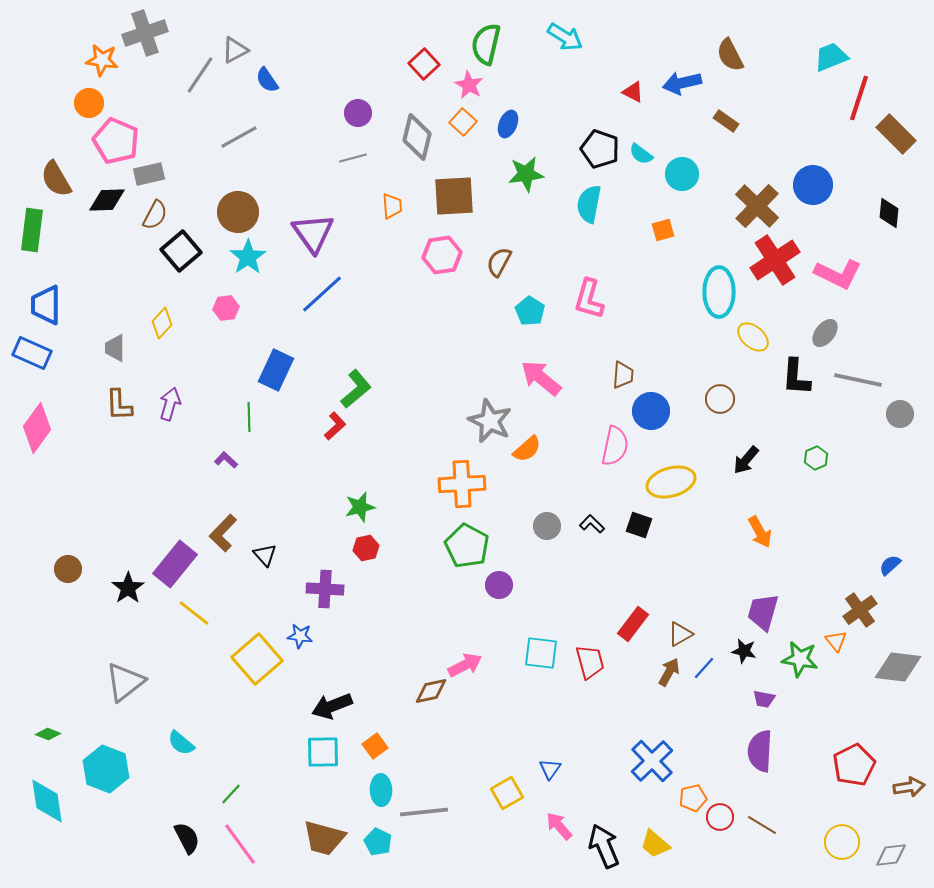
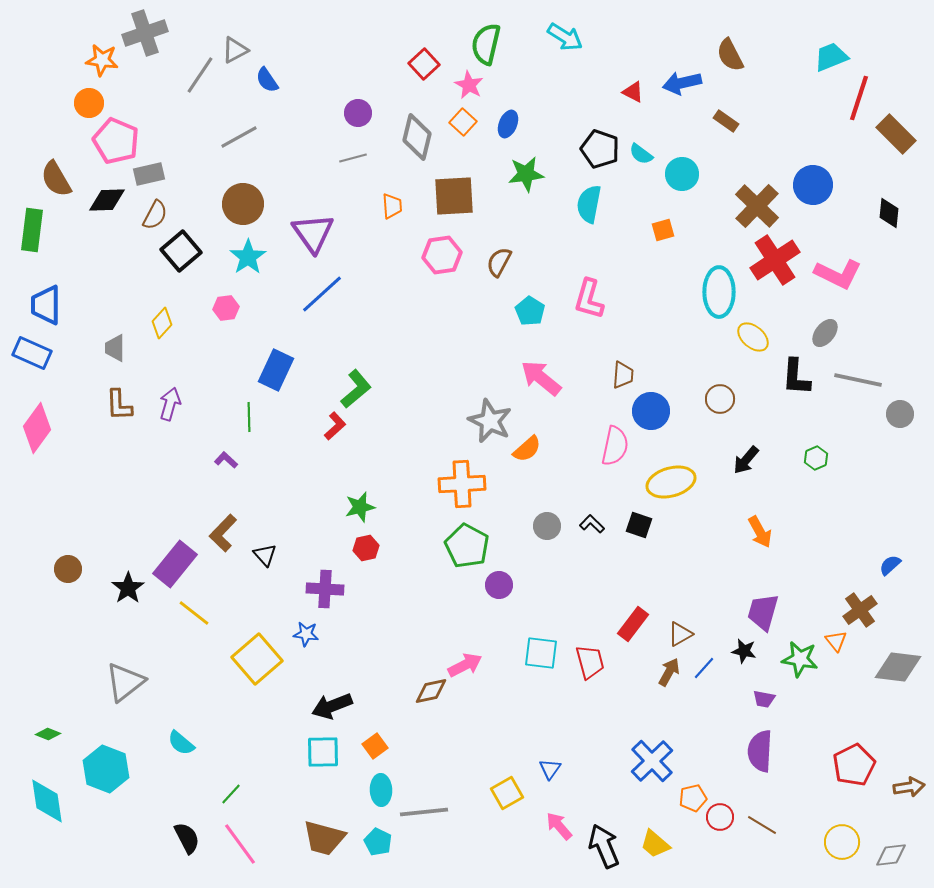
brown circle at (238, 212): moved 5 px right, 8 px up
blue star at (300, 636): moved 6 px right, 2 px up
